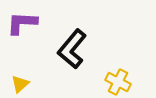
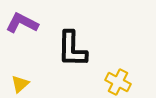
purple L-shape: rotated 24 degrees clockwise
black L-shape: rotated 39 degrees counterclockwise
